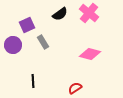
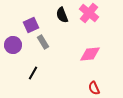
black semicircle: moved 2 px right, 1 px down; rotated 105 degrees clockwise
purple square: moved 4 px right
pink diamond: rotated 20 degrees counterclockwise
black line: moved 8 px up; rotated 32 degrees clockwise
red semicircle: moved 19 px right; rotated 80 degrees counterclockwise
